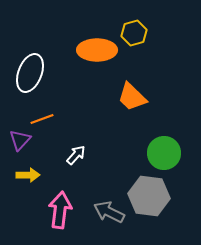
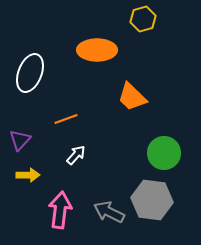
yellow hexagon: moved 9 px right, 14 px up
orange line: moved 24 px right
gray hexagon: moved 3 px right, 4 px down
